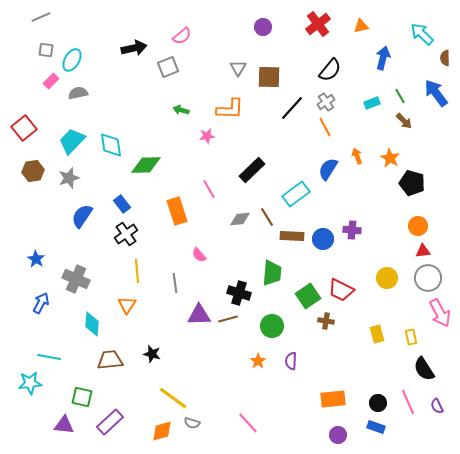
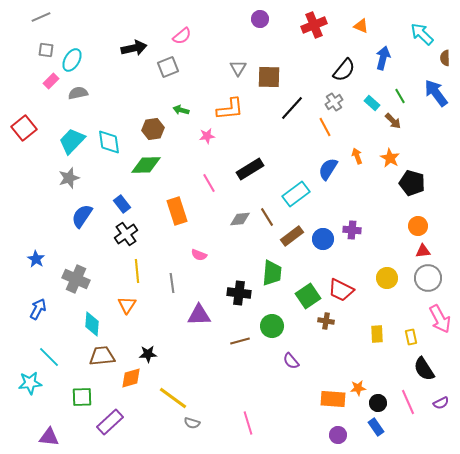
red cross at (318, 24): moved 4 px left, 1 px down; rotated 15 degrees clockwise
orange triangle at (361, 26): rotated 35 degrees clockwise
purple circle at (263, 27): moved 3 px left, 8 px up
black semicircle at (330, 70): moved 14 px right
gray cross at (326, 102): moved 8 px right
cyan rectangle at (372, 103): rotated 63 degrees clockwise
orange L-shape at (230, 109): rotated 8 degrees counterclockwise
brown arrow at (404, 121): moved 11 px left
cyan diamond at (111, 145): moved 2 px left, 3 px up
black rectangle at (252, 170): moved 2 px left, 1 px up; rotated 12 degrees clockwise
brown hexagon at (33, 171): moved 120 px right, 42 px up
pink line at (209, 189): moved 6 px up
brown rectangle at (292, 236): rotated 40 degrees counterclockwise
pink semicircle at (199, 255): rotated 28 degrees counterclockwise
gray line at (175, 283): moved 3 px left
black cross at (239, 293): rotated 10 degrees counterclockwise
blue arrow at (41, 303): moved 3 px left, 6 px down
pink arrow at (440, 313): moved 6 px down
brown line at (228, 319): moved 12 px right, 22 px down
yellow rectangle at (377, 334): rotated 12 degrees clockwise
black star at (152, 354): moved 4 px left; rotated 18 degrees counterclockwise
cyan line at (49, 357): rotated 35 degrees clockwise
brown trapezoid at (110, 360): moved 8 px left, 4 px up
orange star at (258, 361): moved 100 px right, 27 px down; rotated 28 degrees clockwise
purple semicircle at (291, 361): rotated 42 degrees counterclockwise
green square at (82, 397): rotated 15 degrees counterclockwise
orange rectangle at (333, 399): rotated 10 degrees clockwise
purple semicircle at (437, 406): moved 4 px right, 3 px up; rotated 91 degrees counterclockwise
pink line at (248, 423): rotated 25 degrees clockwise
purple triangle at (64, 425): moved 15 px left, 12 px down
blue rectangle at (376, 427): rotated 36 degrees clockwise
orange diamond at (162, 431): moved 31 px left, 53 px up
